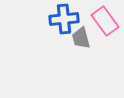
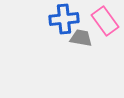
gray trapezoid: rotated 115 degrees clockwise
